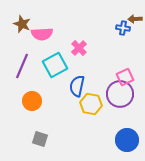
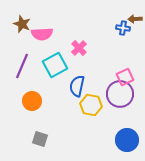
yellow hexagon: moved 1 px down
